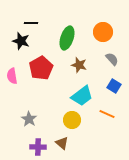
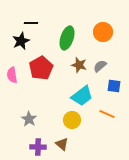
black star: rotated 30 degrees clockwise
gray semicircle: moved 12 px left, 7 px down; rotated 88 degrees counterclockwise
pink semicircle: moved 1 px up
blue square: rotated 24 degrees counterclockwise
brown triangle: moved 1 px down
